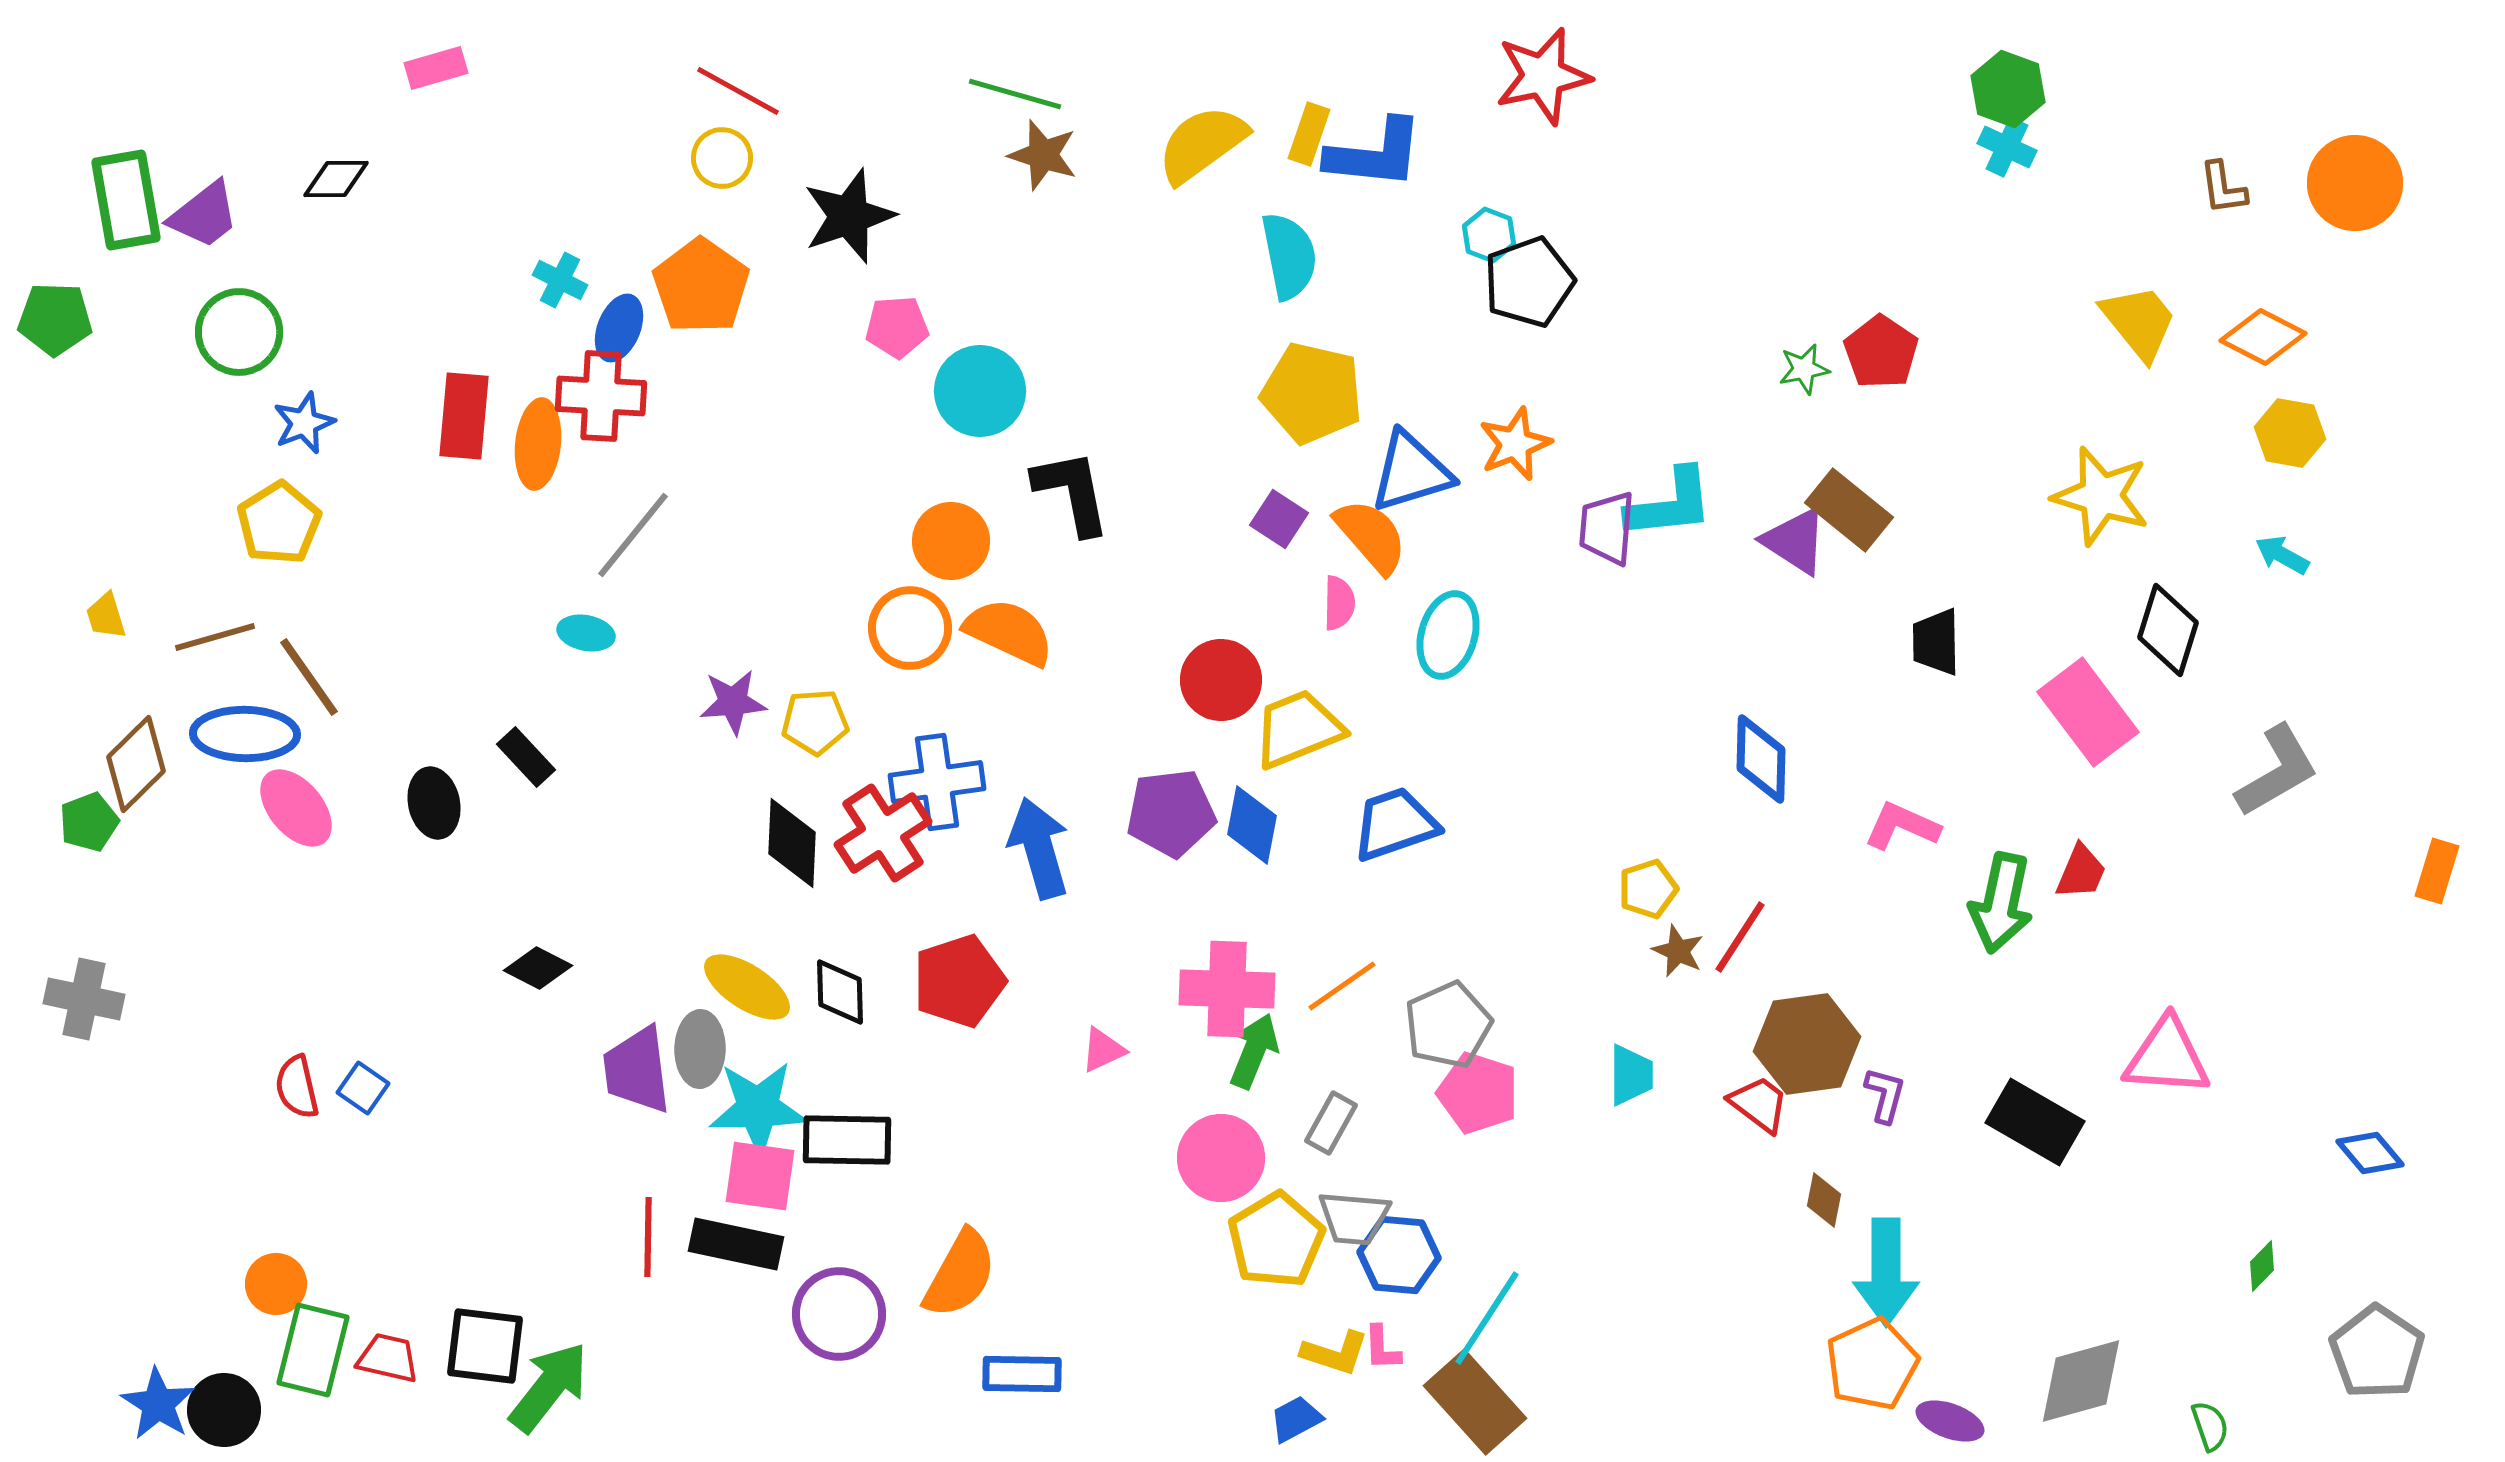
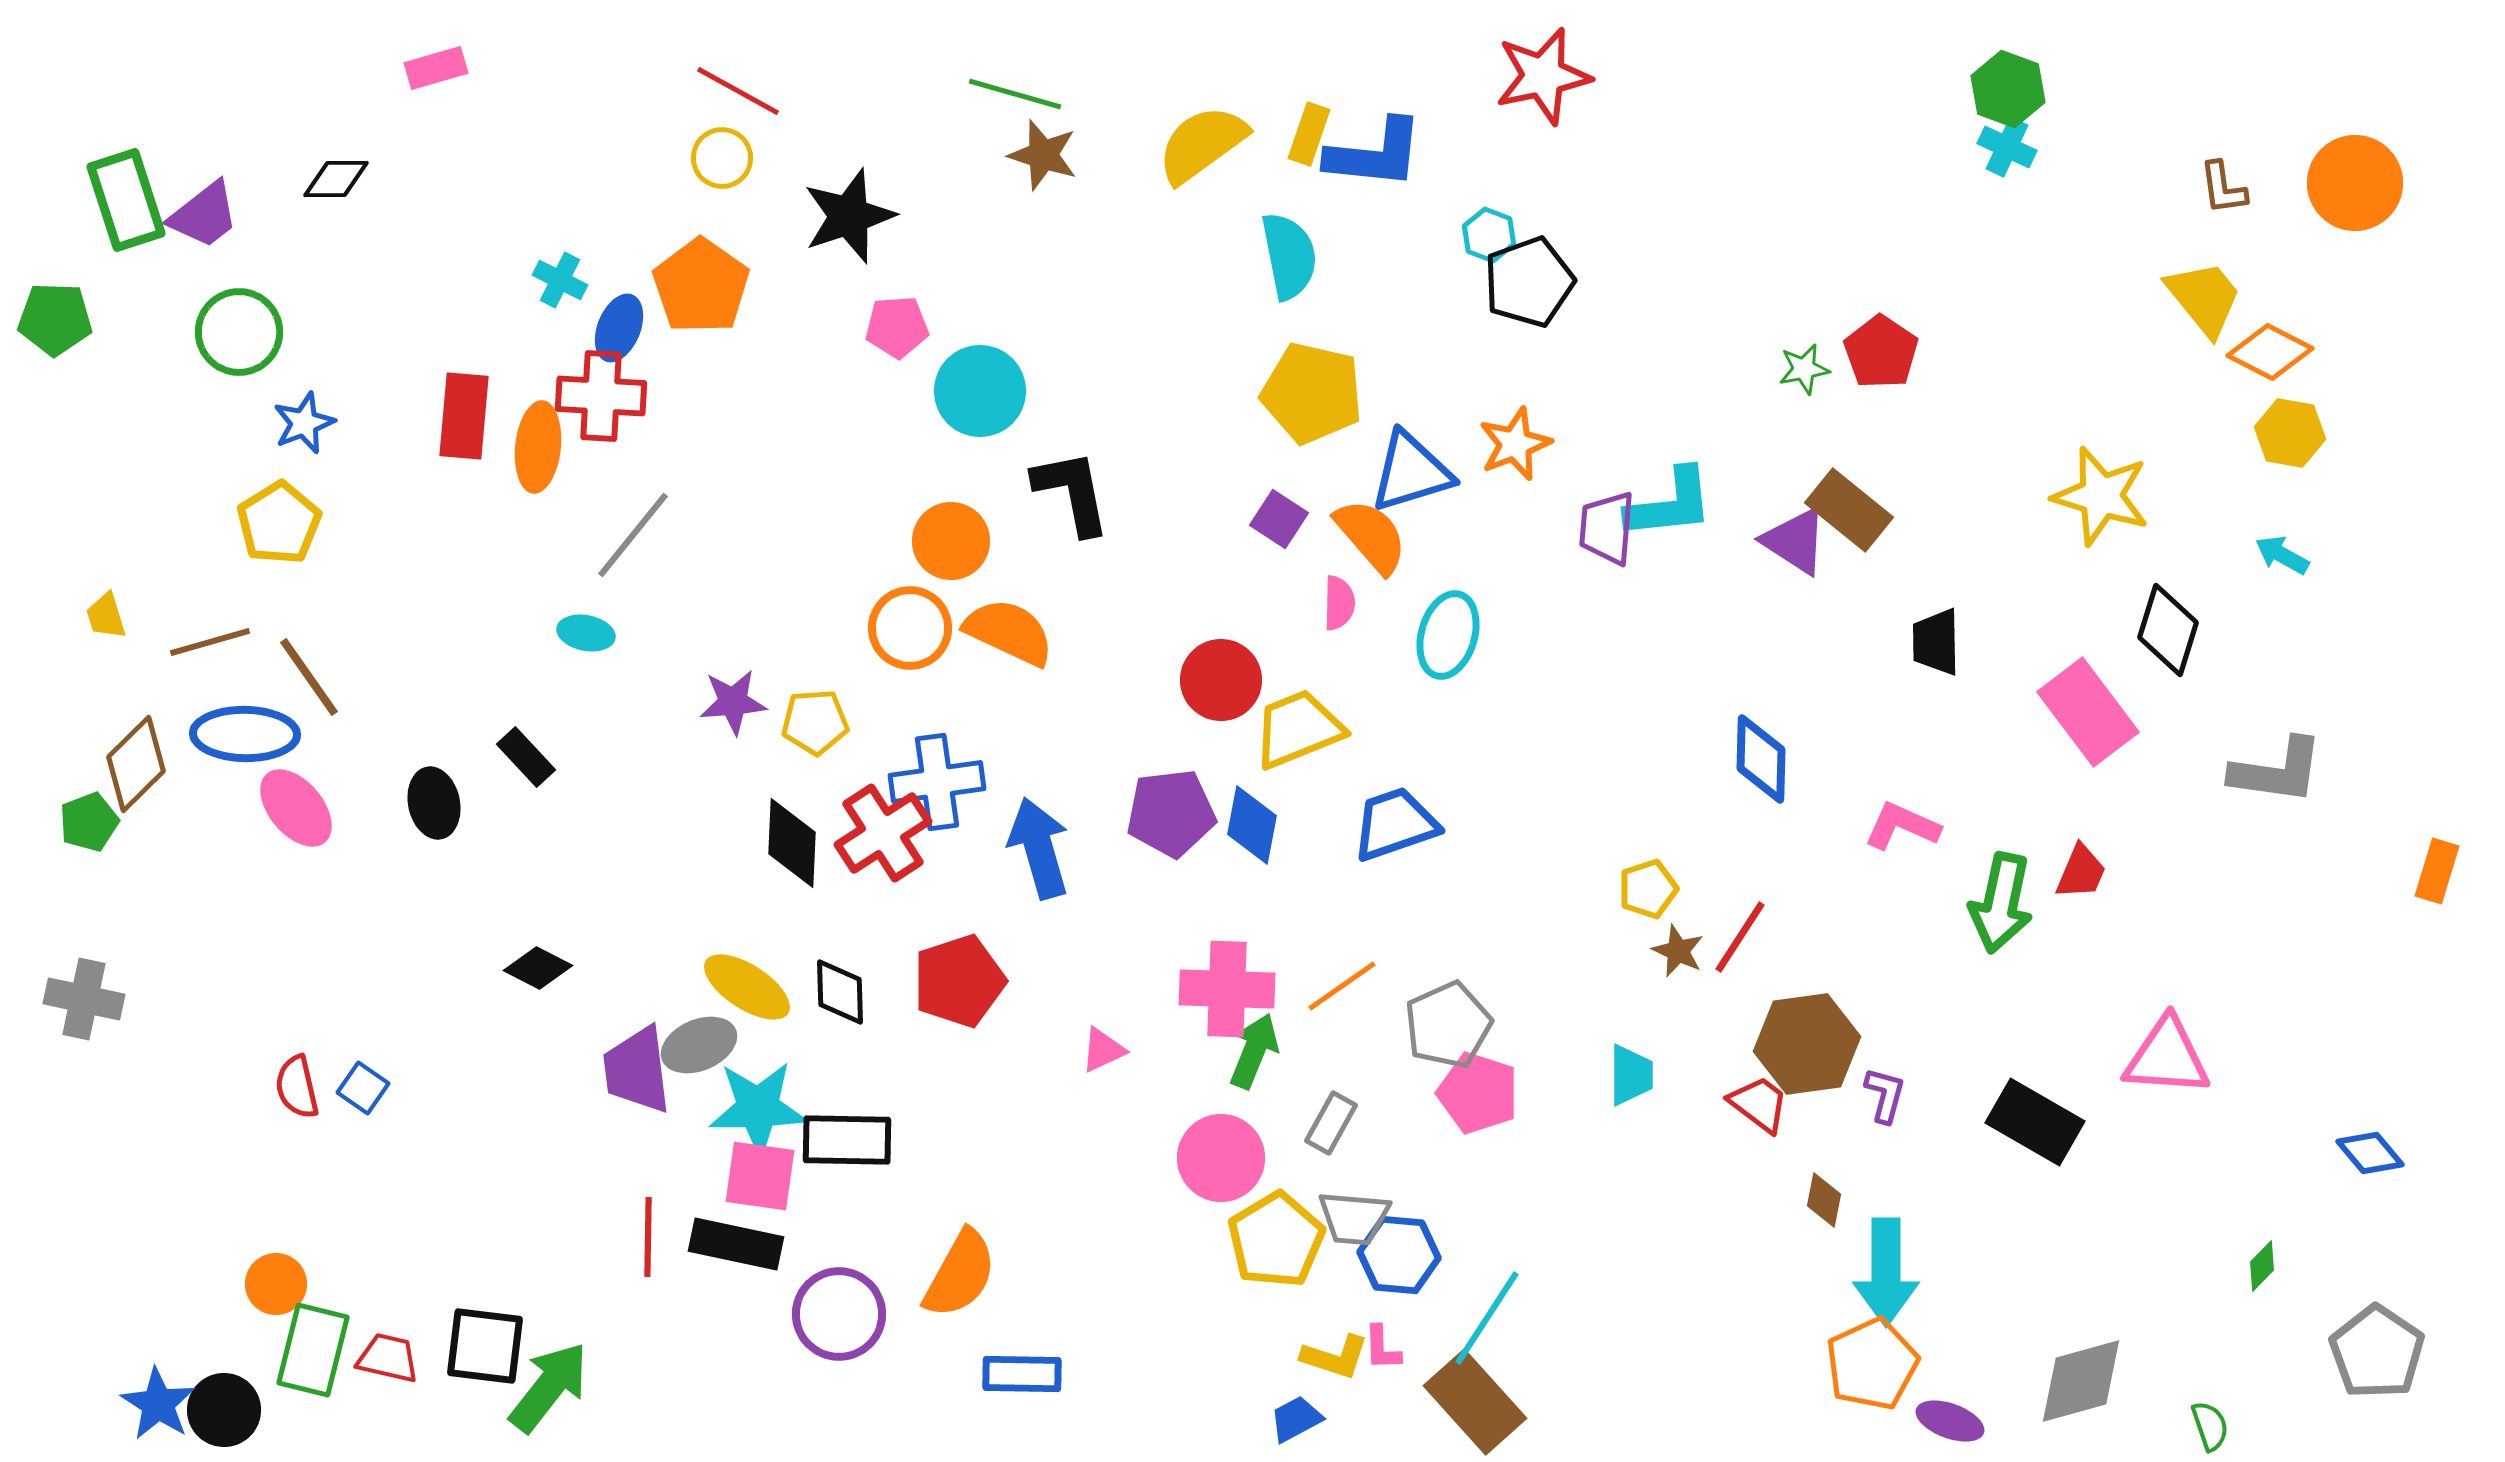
green rectangle at (126, 200): rotated 8 degrees counterclockwise
yellow trapezoid at (2139, 322): moved 65 px right, 24 px up
orange diamond at (2263, 337): moved 7 px right, 15 px down
orange ellipse at (538, 444): moved 3 px down
brown line at (215, 637): moved 5 px left, 5 px down
gray L-shape at (2277, 771): rotated 38 degrees clockwise
gray ellipse at (700, 1049): moved 1 px left, 4 px up; rotated 66 degrees clockwise
yellow L-shape at (1335, 1353): moved 4 px down
